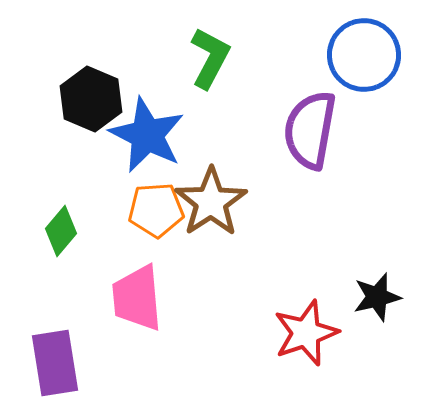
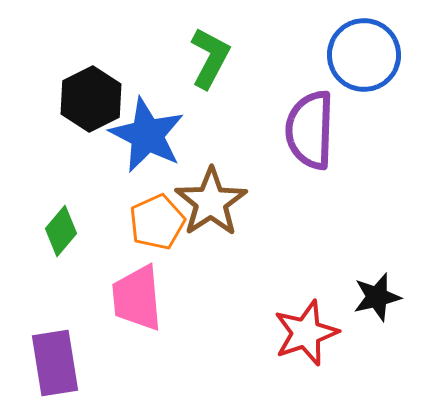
black hexagon: rotated 10 degrees clockwise
purple semicircle: rotated 8 degrees counterclockwise
orange pentagon: moved 1 px right, 12 px down; rotated 20 degrees counterclockwise
